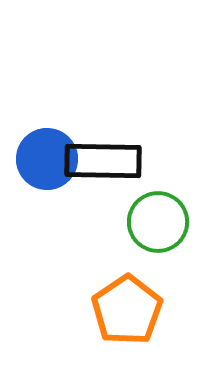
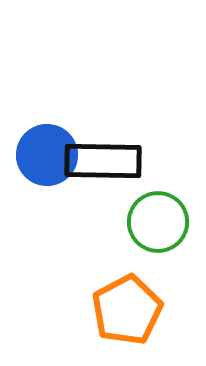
blue circle: moved 4 px up
orange pentagon: rotated 6 degrees clockwise
